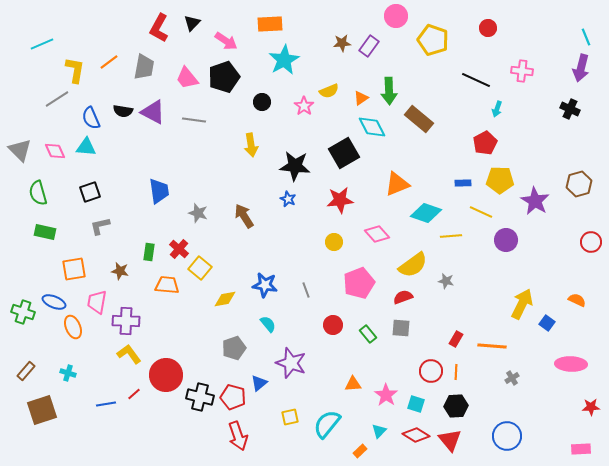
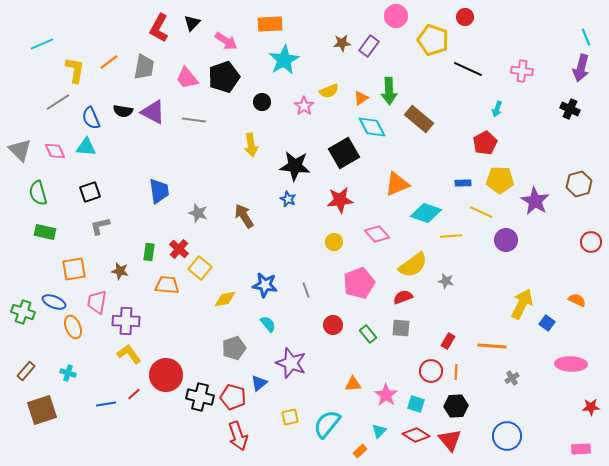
red circle at (488, 28): moved 23 px left, 11 px up
black line at (476, 80): moved 8 px left, 11 px up
gray line at (57, 99): moved 1 px right, 3 px down
red rectangle at (456, 339): moved 8 px left, 2 px down
